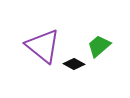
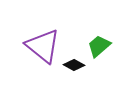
black diamond: moved 1 px down
